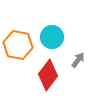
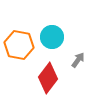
orange hexagon: moved 1 px right
red diamond: moved 3 px down
